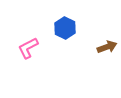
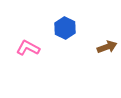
pink L-shape: rotated 55 degrees clockwise
